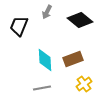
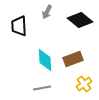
black trapezoid: rotated 25 degrees counterclockwise
